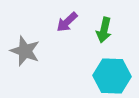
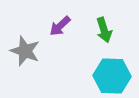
purple arrow: moved 7 px left, 4 px down
green arrow: rotated 30 degrees counterclockwise
